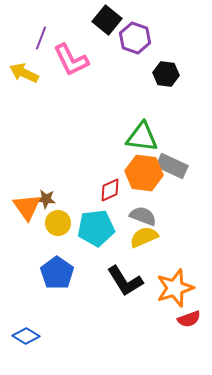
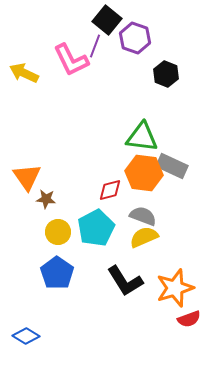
purple line: moved 54 px right, 8 px down
black hexagon: rotated 15 degrees clockwise
red diamond: rotated 10 degrees clockwise
orange triangle: moved 30 px up
yellow circle: moved 9 px down
cyan pentagon: rotated 21 degrees counterclockwise
